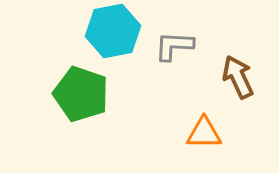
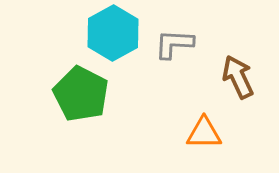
cyan hexagon: moved 2 px down; rotated 18 degrees counterclockwise
gray L-shape: moved 2 px up
green pentagon: rotated 8 degrees clockwise
